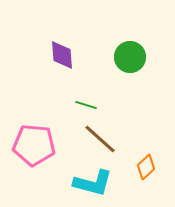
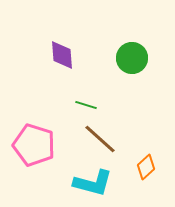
green circle: moved 2 px right, 1 px down
pink pentagon: rotated 12 degrees clockwise
